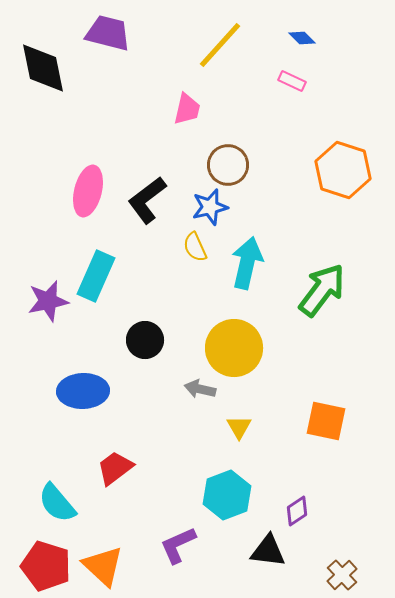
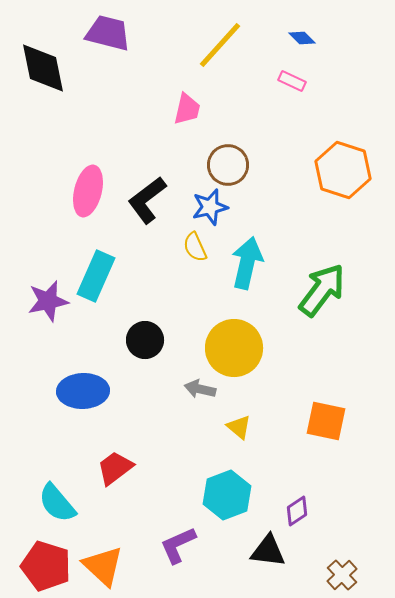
yellow triangle: rotated 20 degrees counterclockwise
